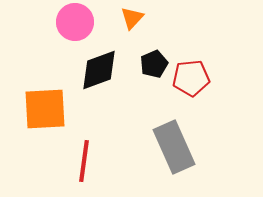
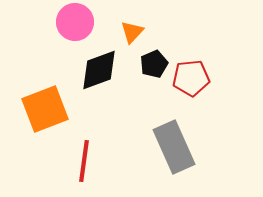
orange triangle: moved 14 px down
orange square: rotated 18 degrees counterclockwise
